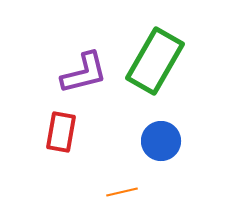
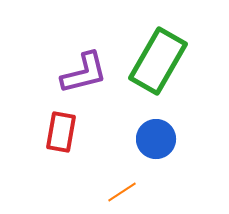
green rectangle: moved 3 px right
blue circle: moved 5 px left, 2 px up
orange line: rotated 20 degrees counterclockwise
